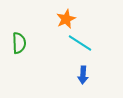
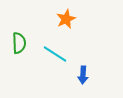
cyan line: moved 25 px left, 11 px down
